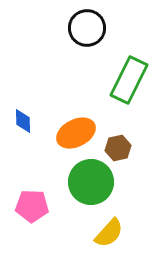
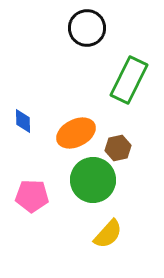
green circle: moved 2 px right, 2 px up
pink pentagon: moved 10 px up
yellow semicircle: moved 1 px left, 1 px down
